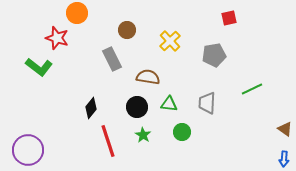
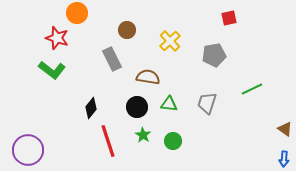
green L-shape: moved 13 px right, 3 px down
gray trapezoid: rotated 15 degrees clockwise
green circle: moved 9 px left, 9 px down
